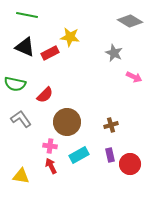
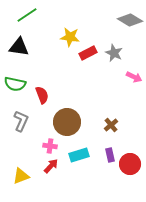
green line: rotated 45 degrees counterclockwise
gray diamond: moved 1 px up
black triangle: moved 6 px left; rotated 15 degrees counterclockwise
red rectangle: moved 38 px right
red semicircle: moved 3 px left; rotated 66 degrees counterclockwise
gray L-shape: moved 2 px down; rotated 60 degrees clockwise
brown cross: rotated 24 degrees counterclockwise
cyan rectangle: rotated 12 degrees clockwise
red arrow: rotated 70 degrees clockwise
yellow triangle: rotated 30 degrees counterclockwise
